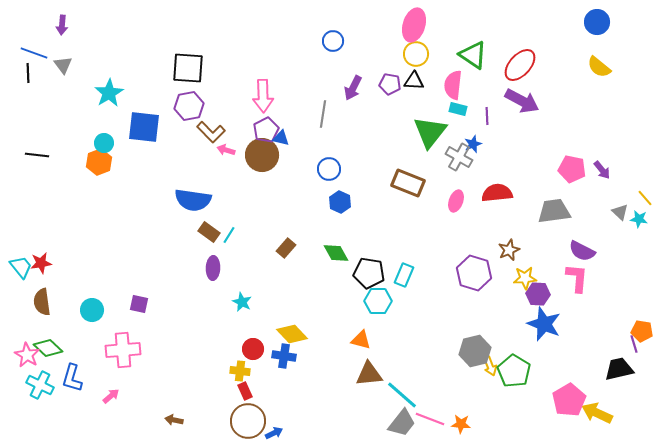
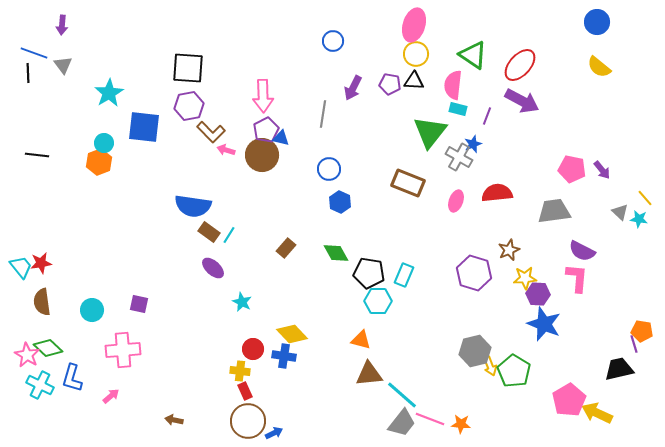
purple line at (487, 116): rotated 24 degrees clockwise
blue semicircle at (193, 200): moved 6 px down
purple ellipse at (213, 268): rotated 50 degrees counterclockwise
